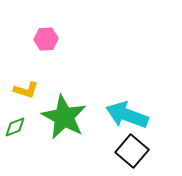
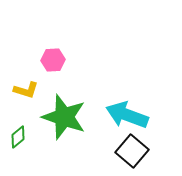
pink hexagon: moved 7 px right, 21 px down
green star: rotated 9 degrees counterclockwise
green diamond: moved 3 px right, 10 px down; rotated 20 degrees counterclockwise
